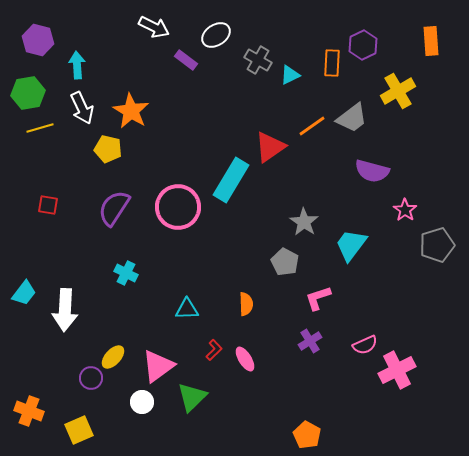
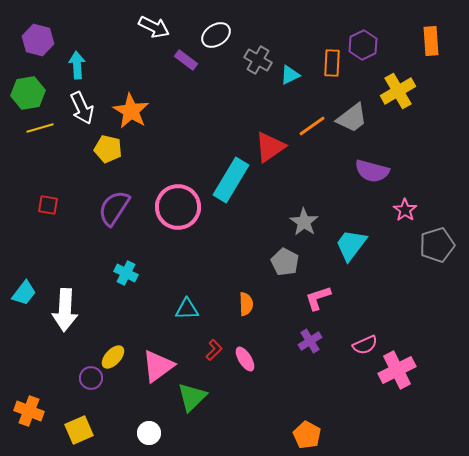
white circle at (142, 402): moved 7 px right, 31 px down
